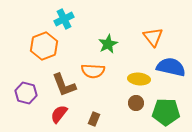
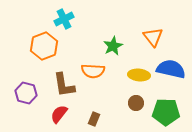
green star: moved 5 px right, 2 px down
blue semicircle: moved 2 px down
yellow ellipse: moved 4 px up
brown L-shape: rotated 12 degrees clockwise
